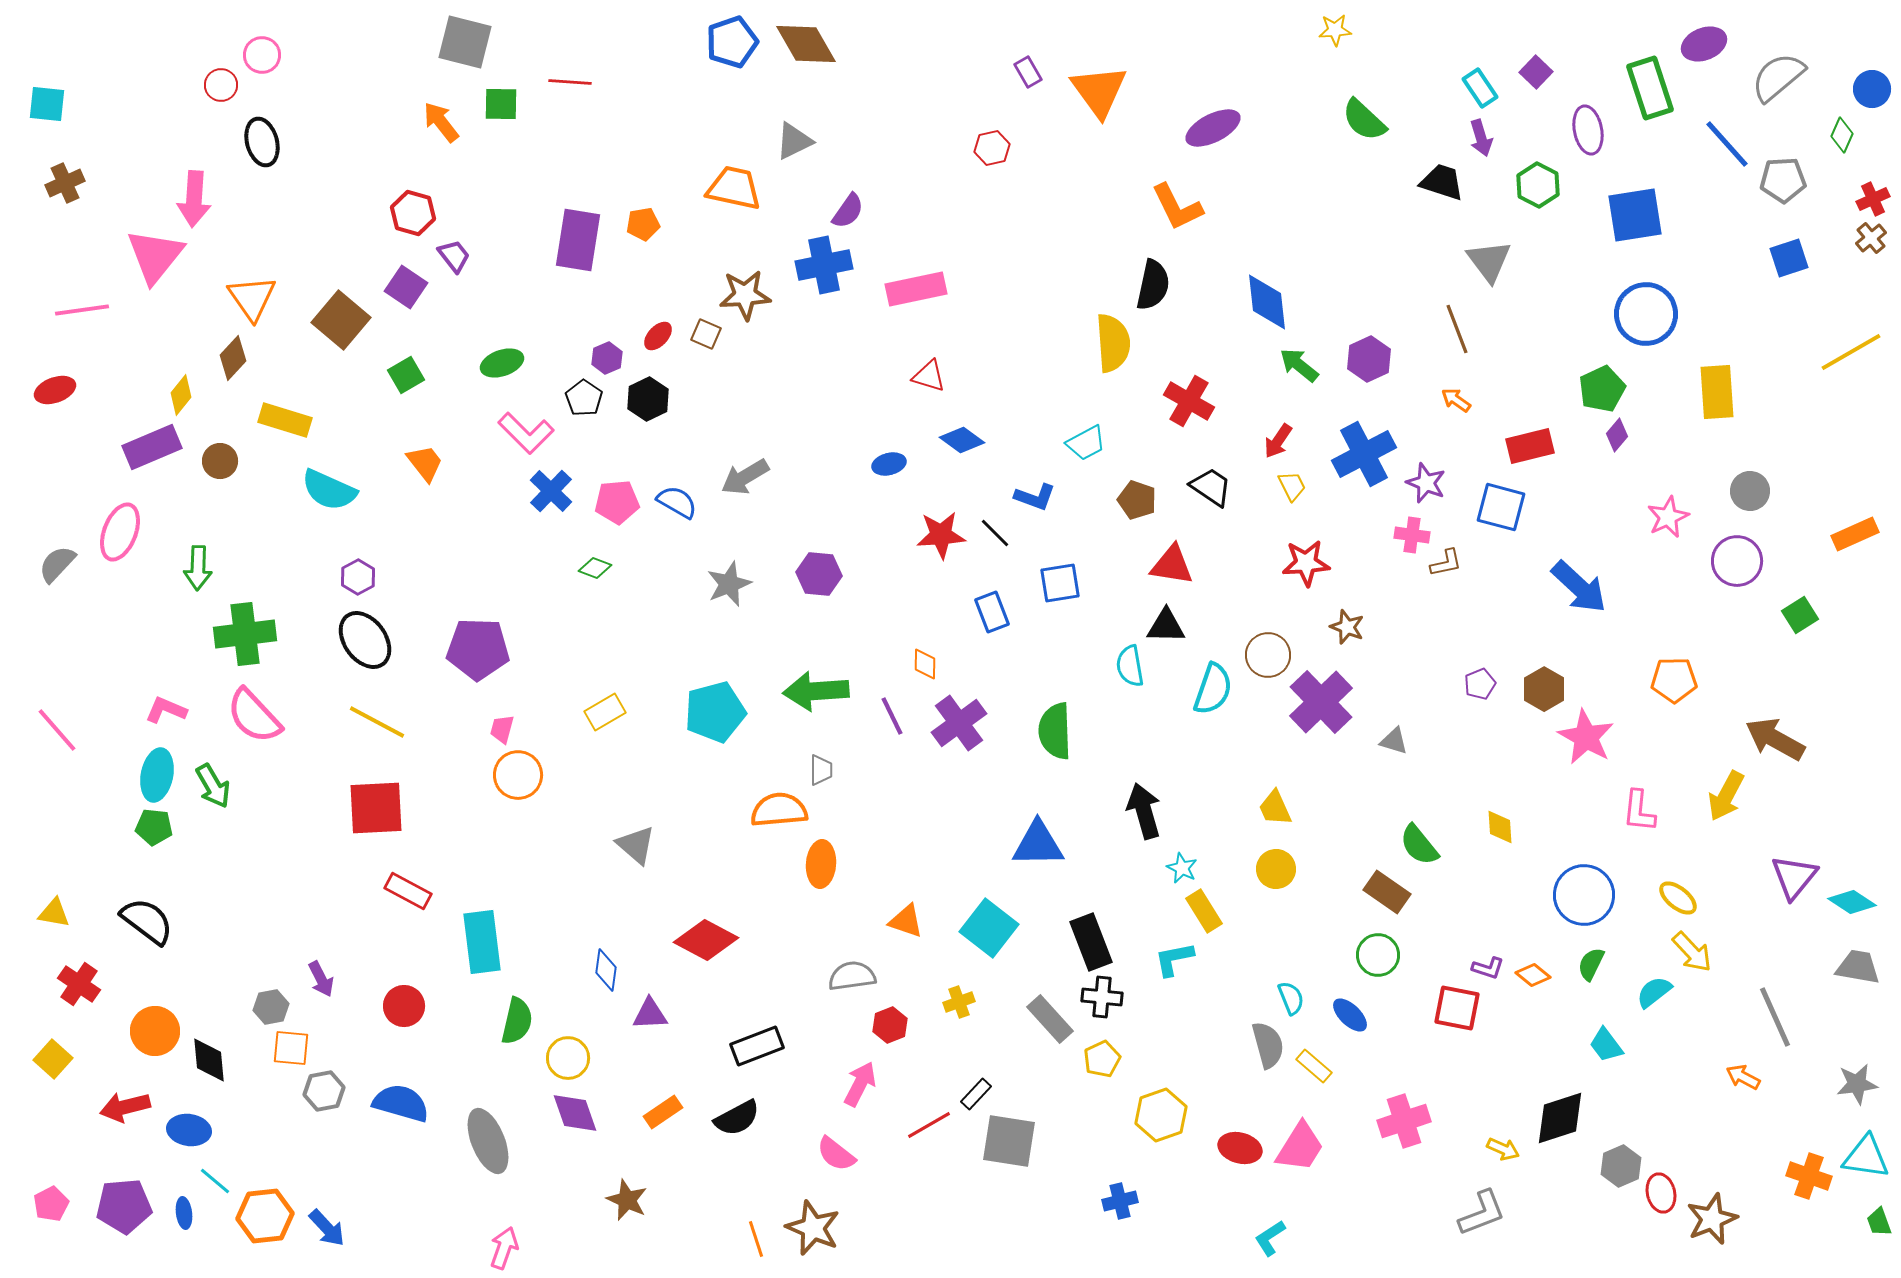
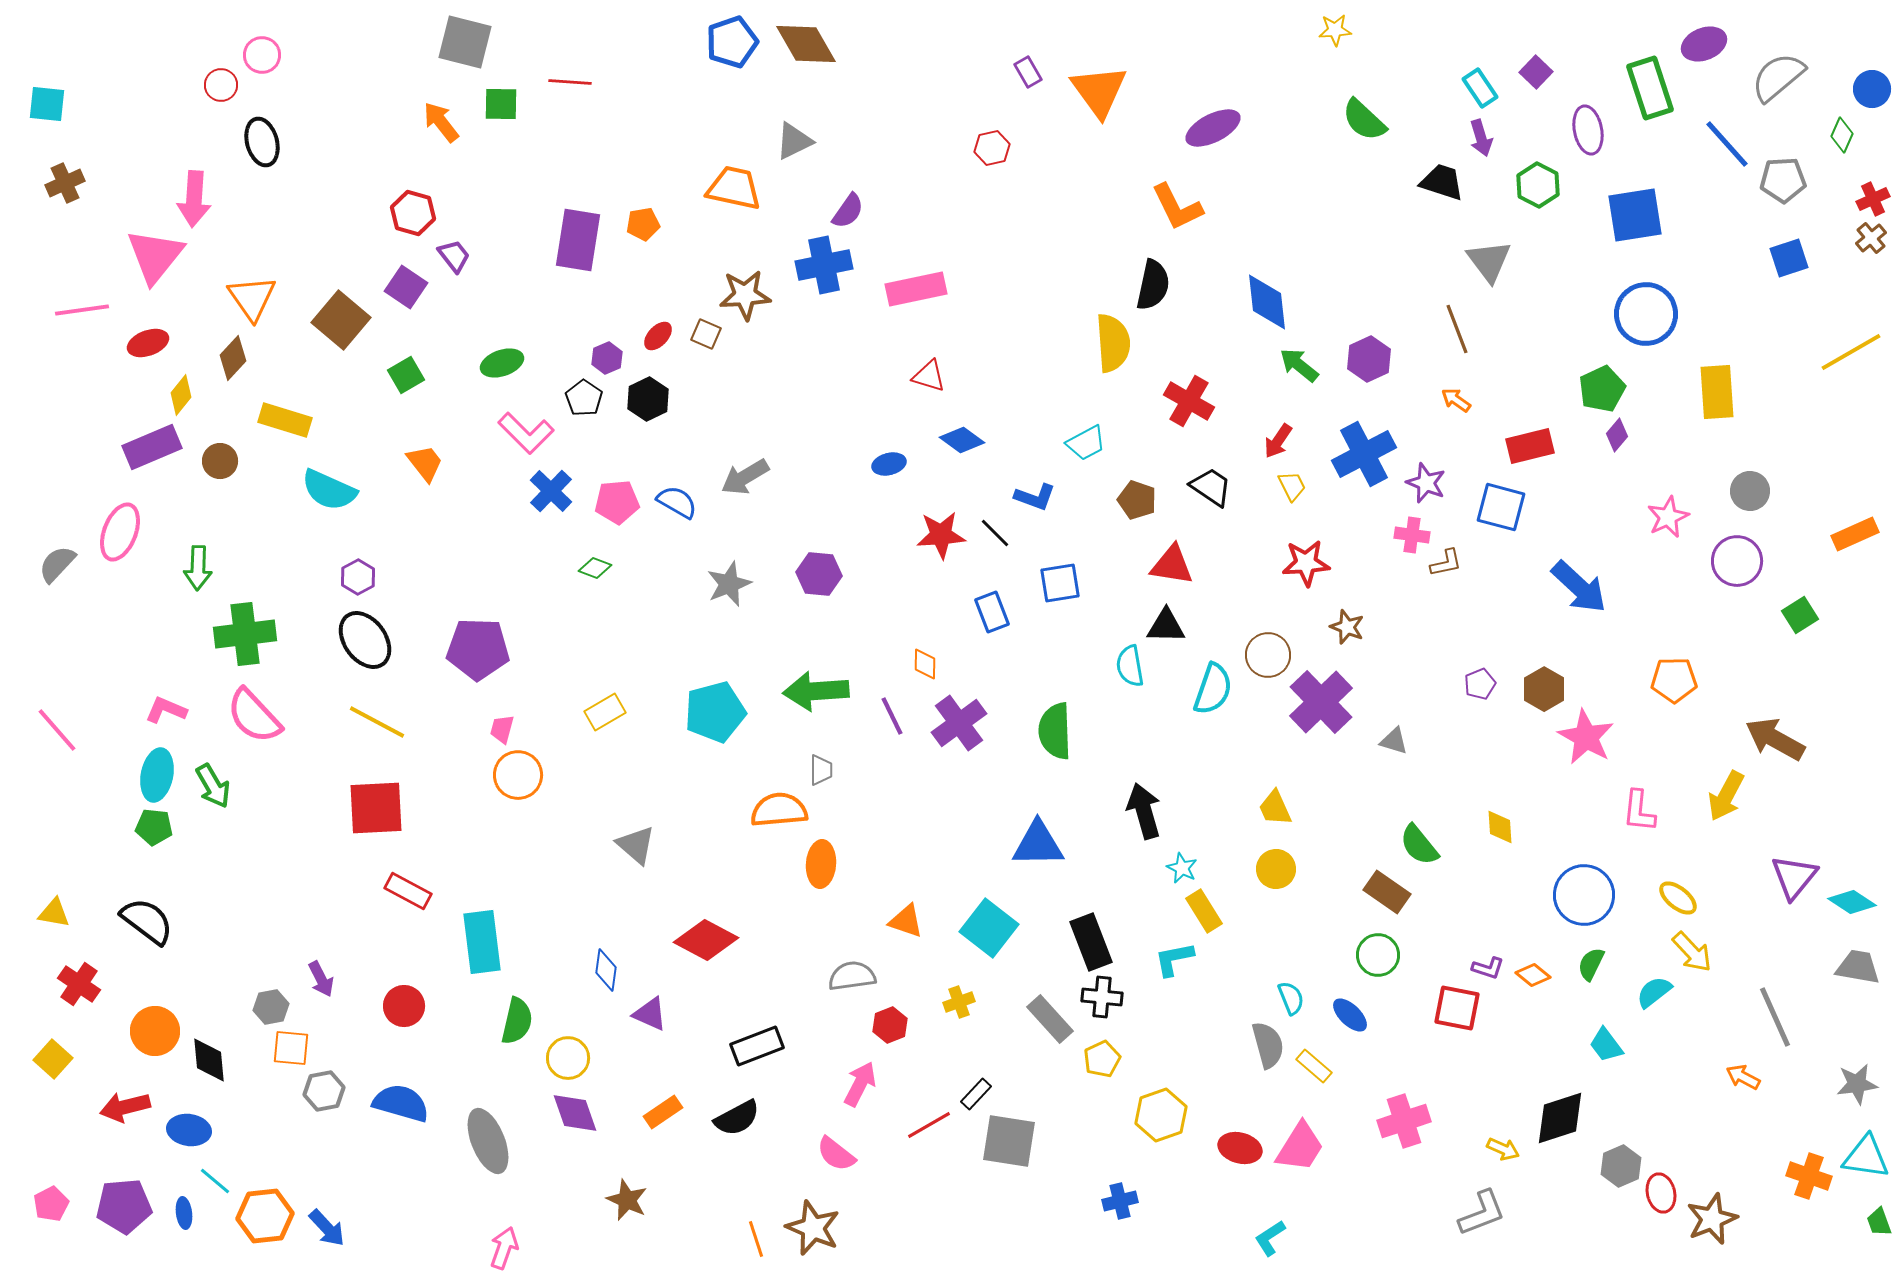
red ellipse at (55, 390): moved 93 px right, 47 px up
purple triangle at (650, 1014): rotated 27 degrees clockwise
